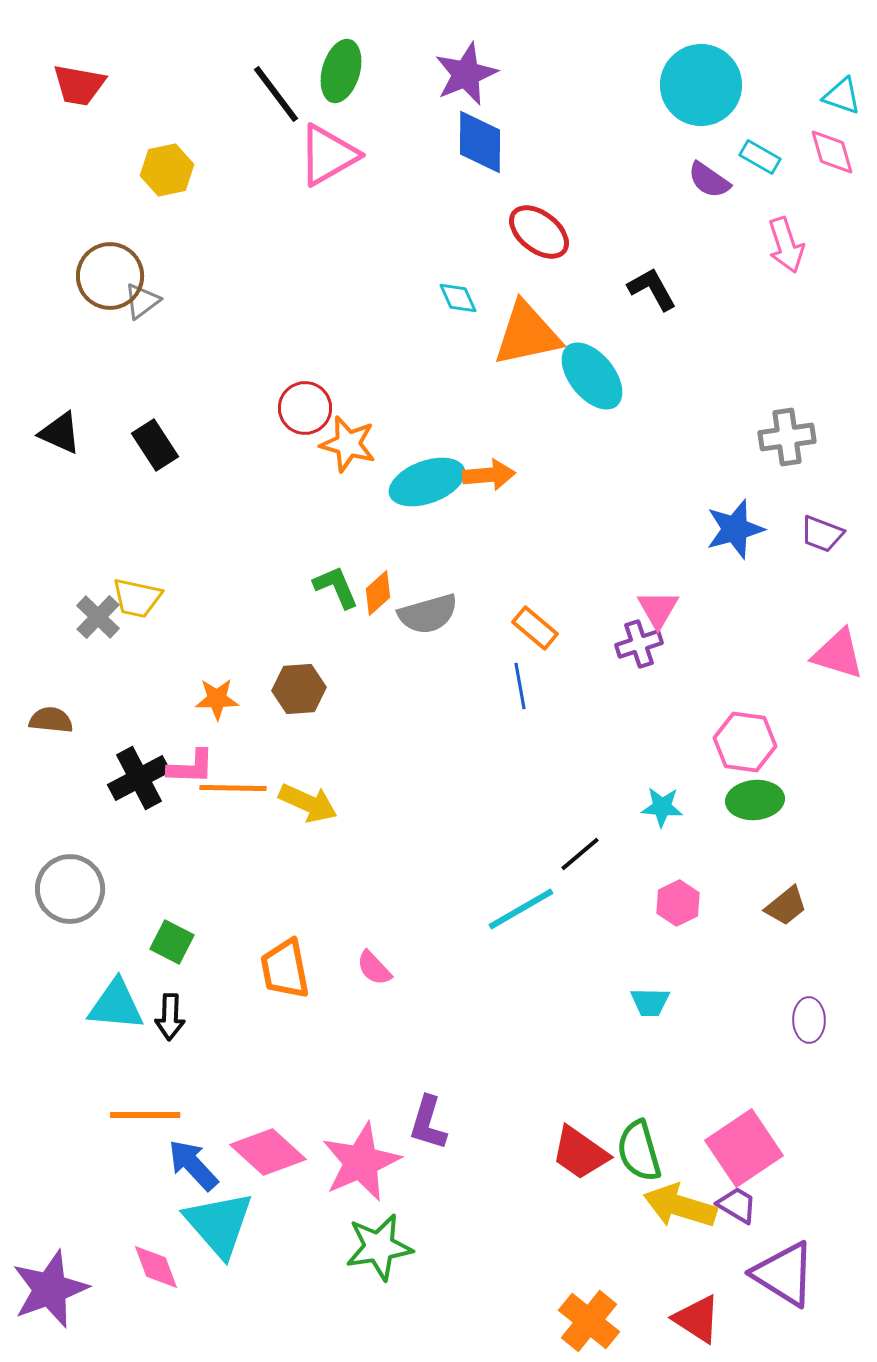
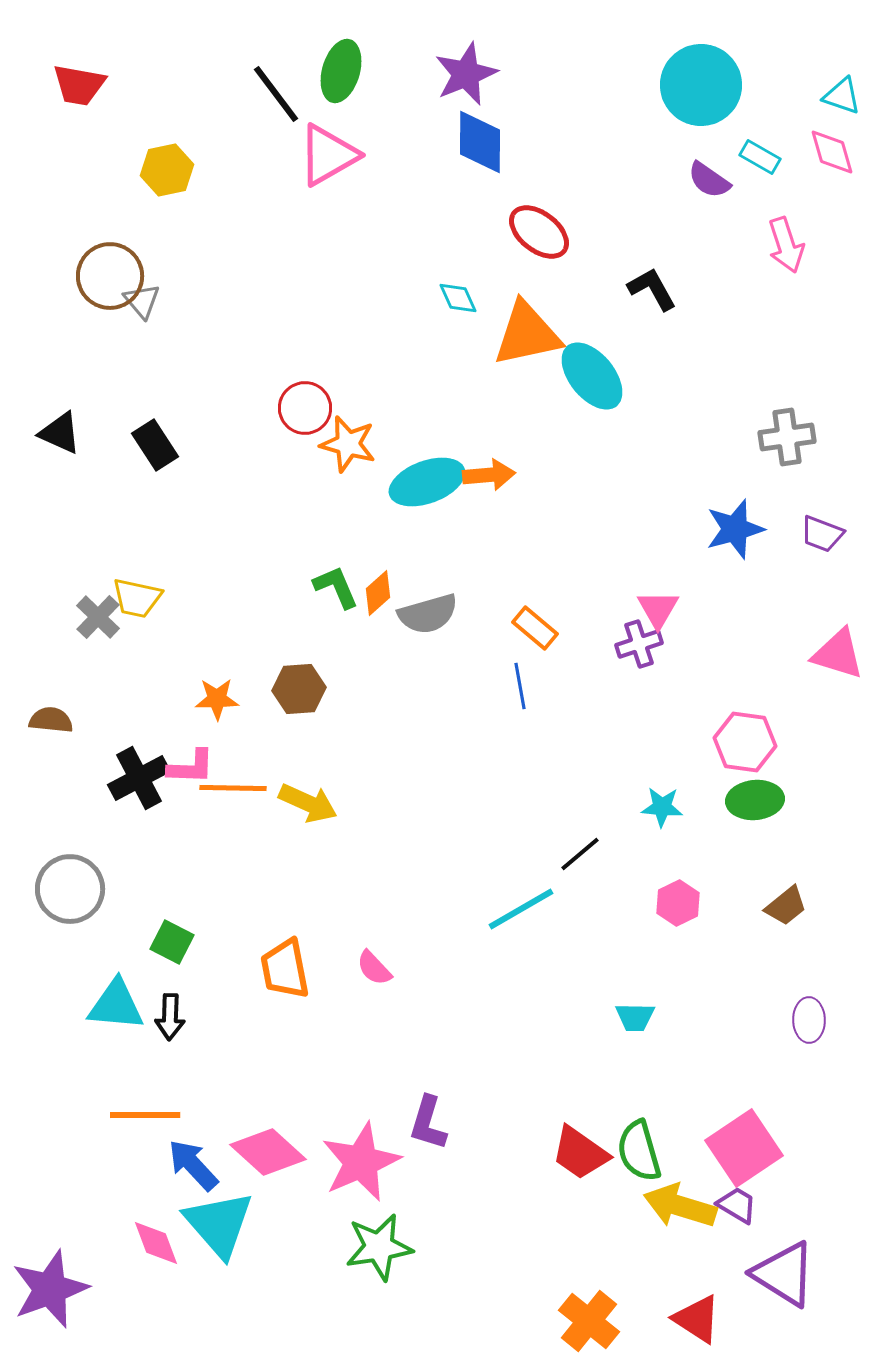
gray triangle at (142, 301): rotated 33 degrees counterclockwise
cyan trapezoid at (650, 1002): moved 15 px left, 15 px down
pink diamond at (156, 1267): moved 24 px up
